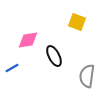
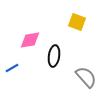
pink diamond: moved 2 px right
black ellipse: rotated 35 degrees clockwise
gray semicircle: moved 1 px left, 1 px down; rotated 130 degrees clockwise
